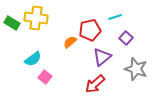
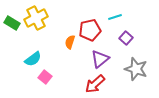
yellow cross: rotated 35 degrees counterclockwise
orange semicircle: rotated 32 degrees counterclockwise
purple triangle: moved 2 px left, 2 px down
